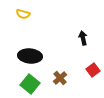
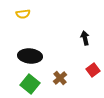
yellow semicircle: rotated 24 degrees counterclockwise
black arrow: moved 2 px right
